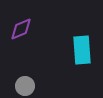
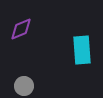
gray circle: moved 1 px left
